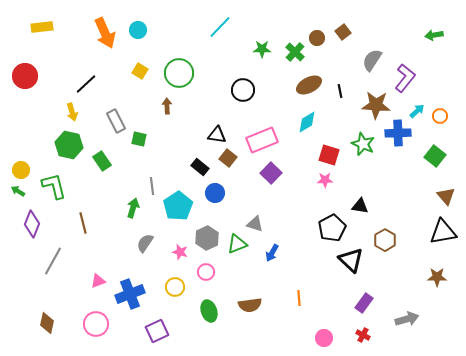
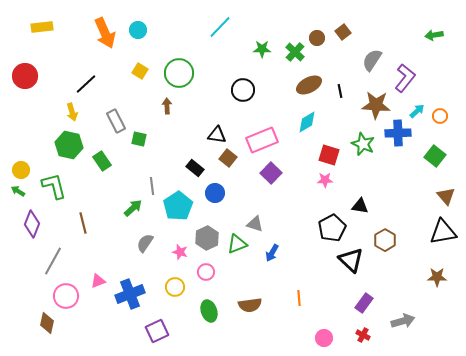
black rectangle at (200, 167): moved 5 px left, 1 px down
green arrow at (133, 208): rotated 30 degrees clockwise
gray arrow at (407, 319): moved 4 px left, 2 px down
pink circle at (96, 324): moved 30 px left, 28 px up
